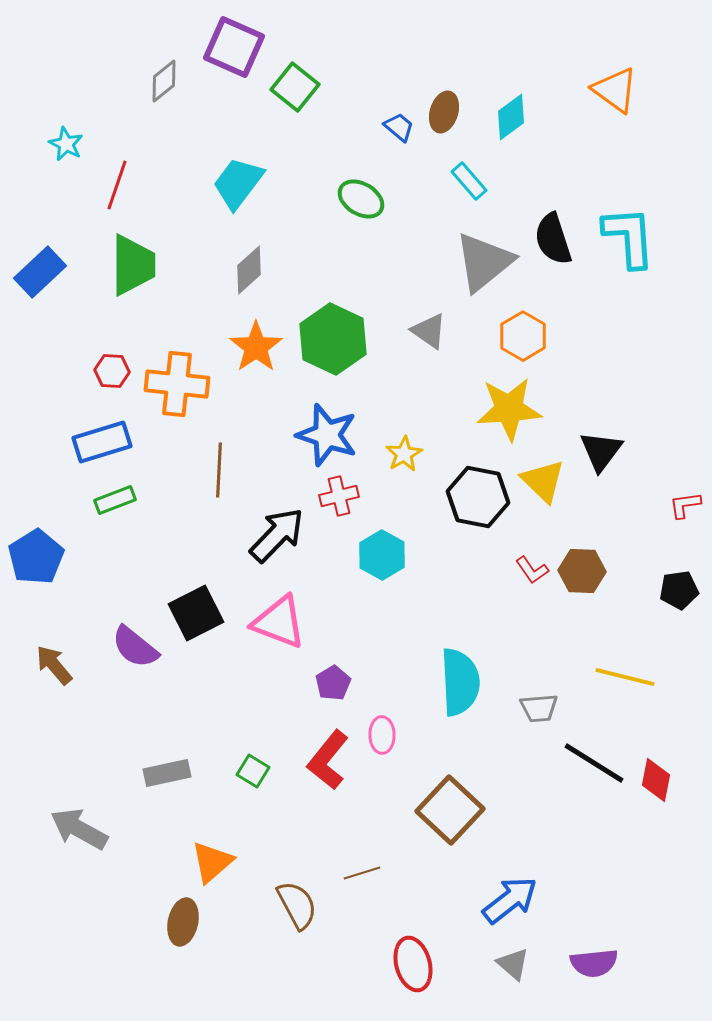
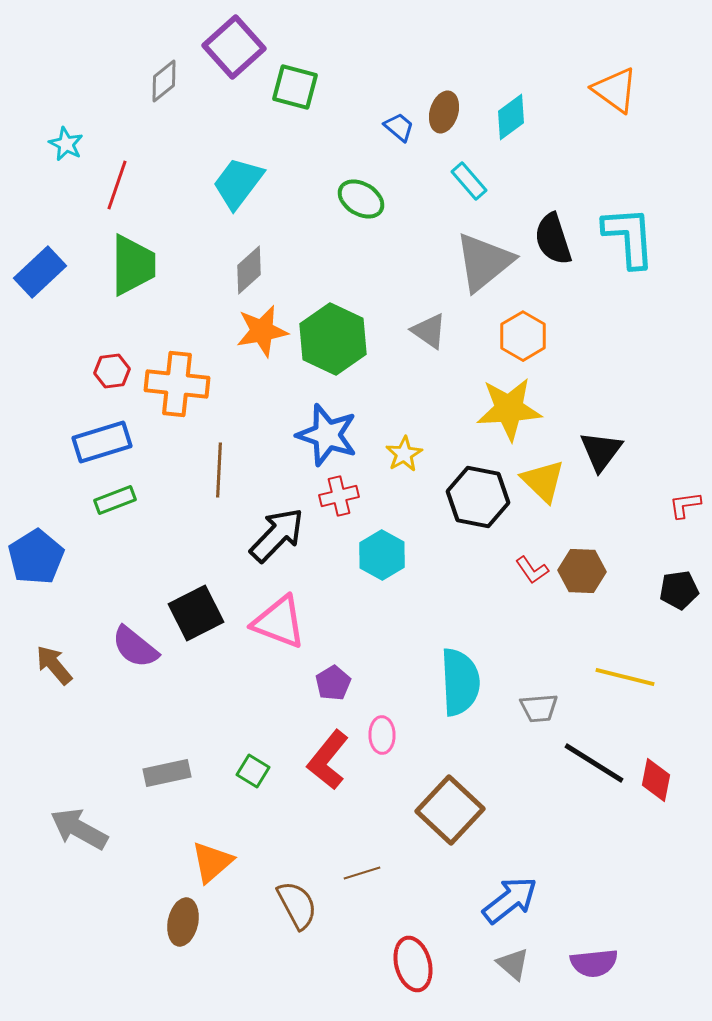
purple square at (234, 47): rotated 24 degrees clockwise
green square at (295, 87): rotated 24 degrees counterclockwise
orange star at (256, 347): moved 6 px right, 16 px up; rotated 24 degrees clockwise
red hexagon at (112, 371): rotated 12 degrees counterclockwise
